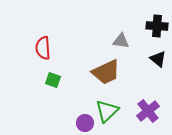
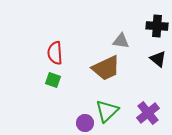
red semicircle: moved 12 px right, 5 px down
brown trapezoid: moved 4 px up
purple cross: moved 2 px down
